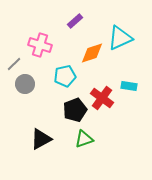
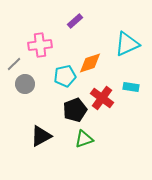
cyan triangle: moved 7 px right, 6 px down
pink cross: rotated 25 degrees counterclockwise
orange diamond: moved 2 px left, 10 px down
cyan rectangle: moved 2 px right, 1 px down
black triangle: moved 3 px up
